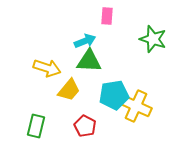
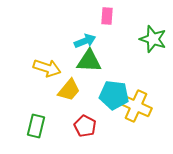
cyan pentagon: rotated 16 degrees clockwise
